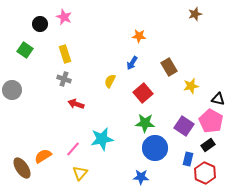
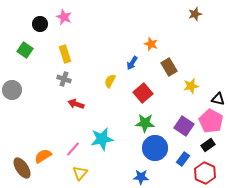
orange star: moved 12 px right, 8 px down; rotated 16 degrees clockwise
blue rectangle: moved 5 px left; rotated 24 degrees clockwise
